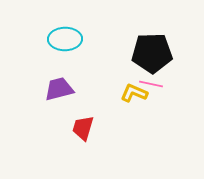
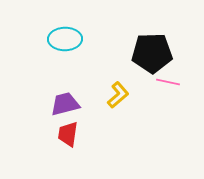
pink line: moved 17 px right, 2 px up
purple trapezoid: moved 6 px right, 15 px down
yellow L-shape: moved 16 px left, 2 px down; rotated 116 degrees clockwise
red trapezoid: moved 15 px left, 6 px down; rotated 8 degrees counterclockwise
